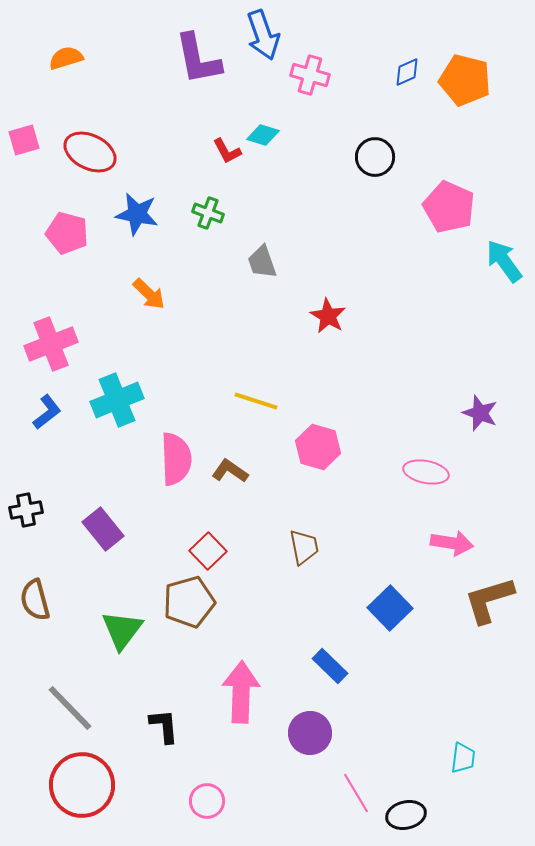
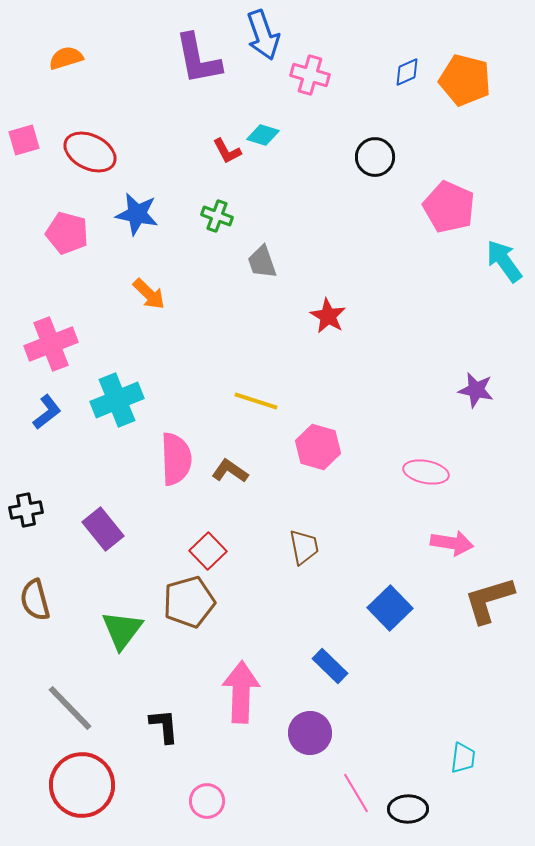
green cross at (208, 213): moved 9 px right, 3 px down
purple star at (480, 413): moved 4 px left, 23 px up; rotated 9 degrees counterclockwise
black ellipse at (406, 815): moved 2 px right, 6 px up; rotated 12 degrees clockwise
